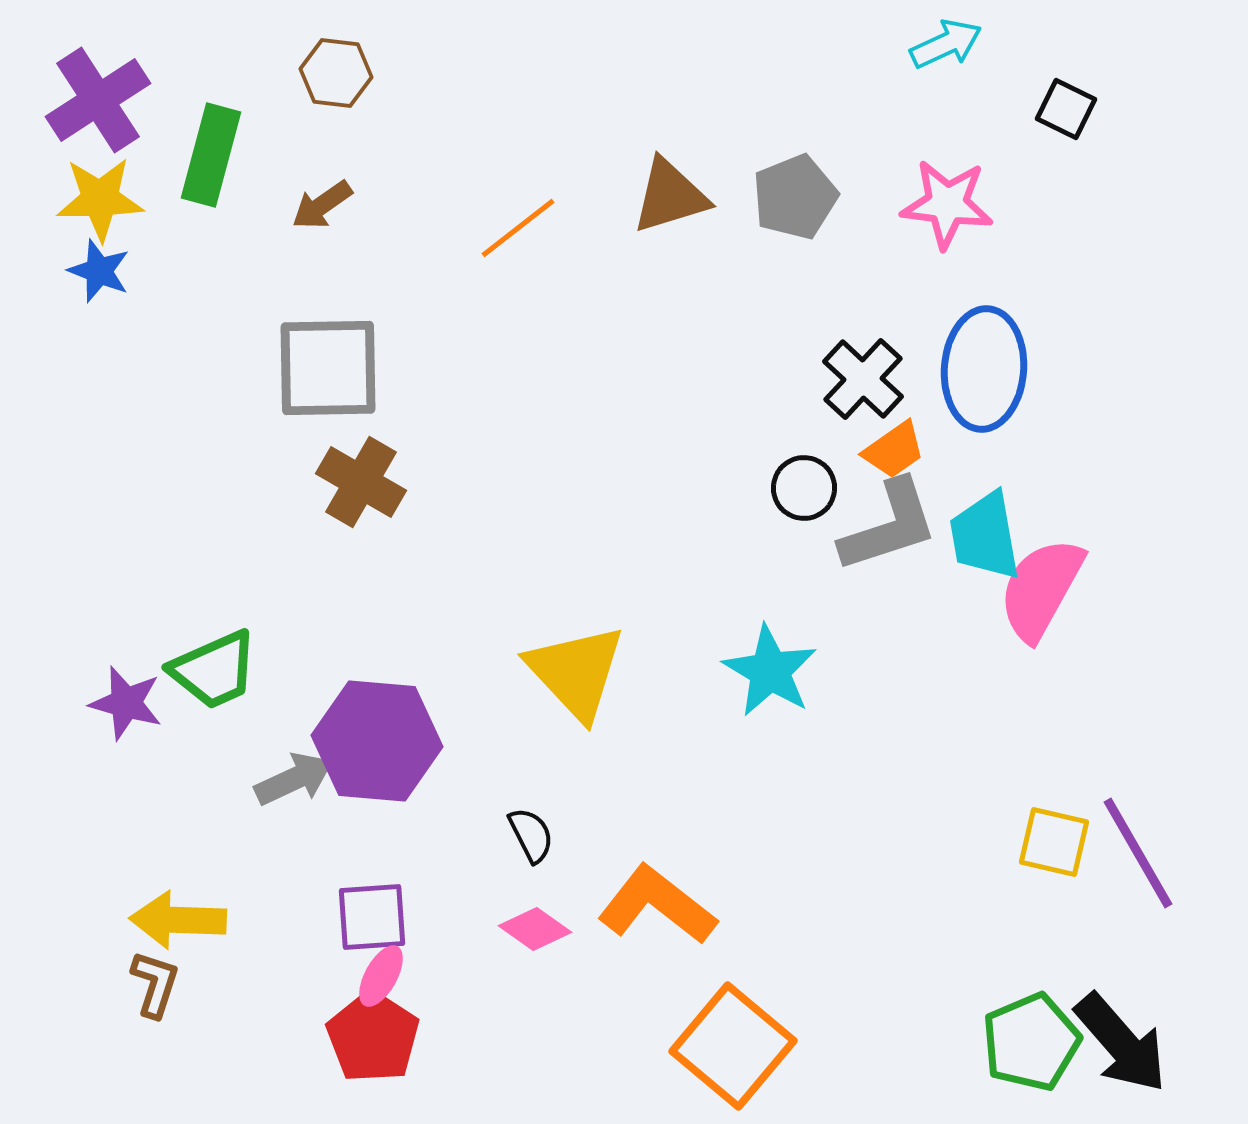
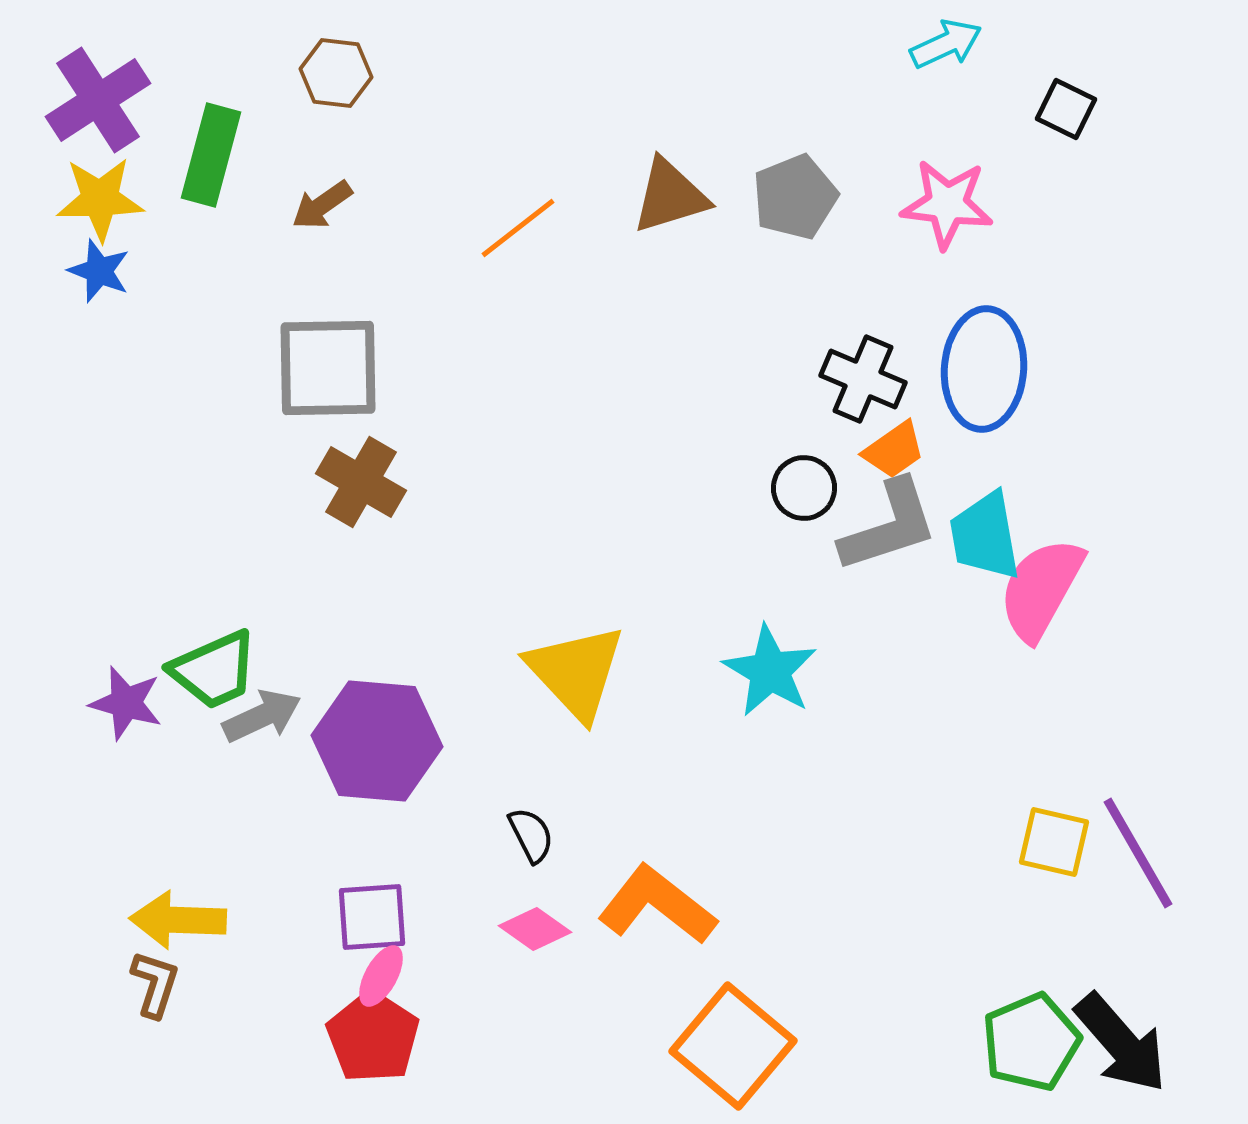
black cross: rotated 20 degrees counterclockwise
gray arrow: moved 32 px left, 63 px up
